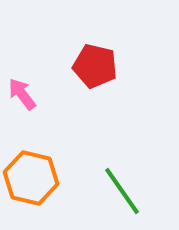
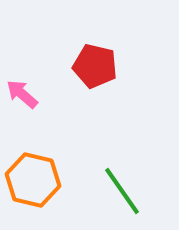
pink arrow: rotated 12 degrees counterclockwise
orange hexagon: moved 2 px right, 2 px down
